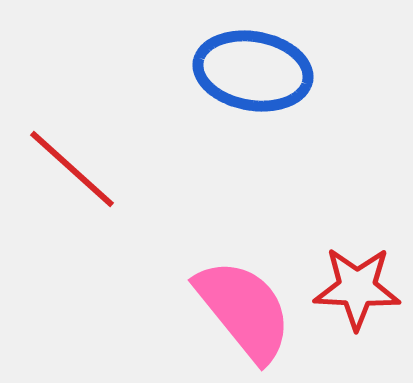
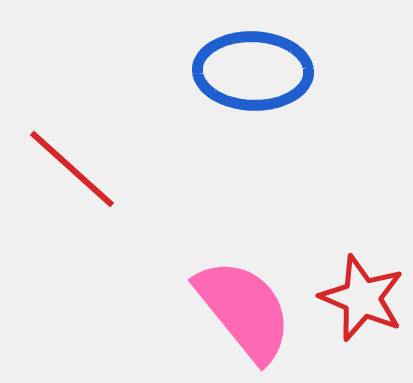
blue ellipse: rotated 8 degrees counterclockwise
red star: moved 5 px right, 10 px down; rotated 20 degrees clockwise
